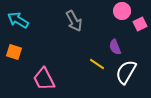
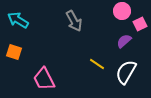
purple semicircle: moved 9 px right, 6 px up; rotated 70 degrees clockwise
